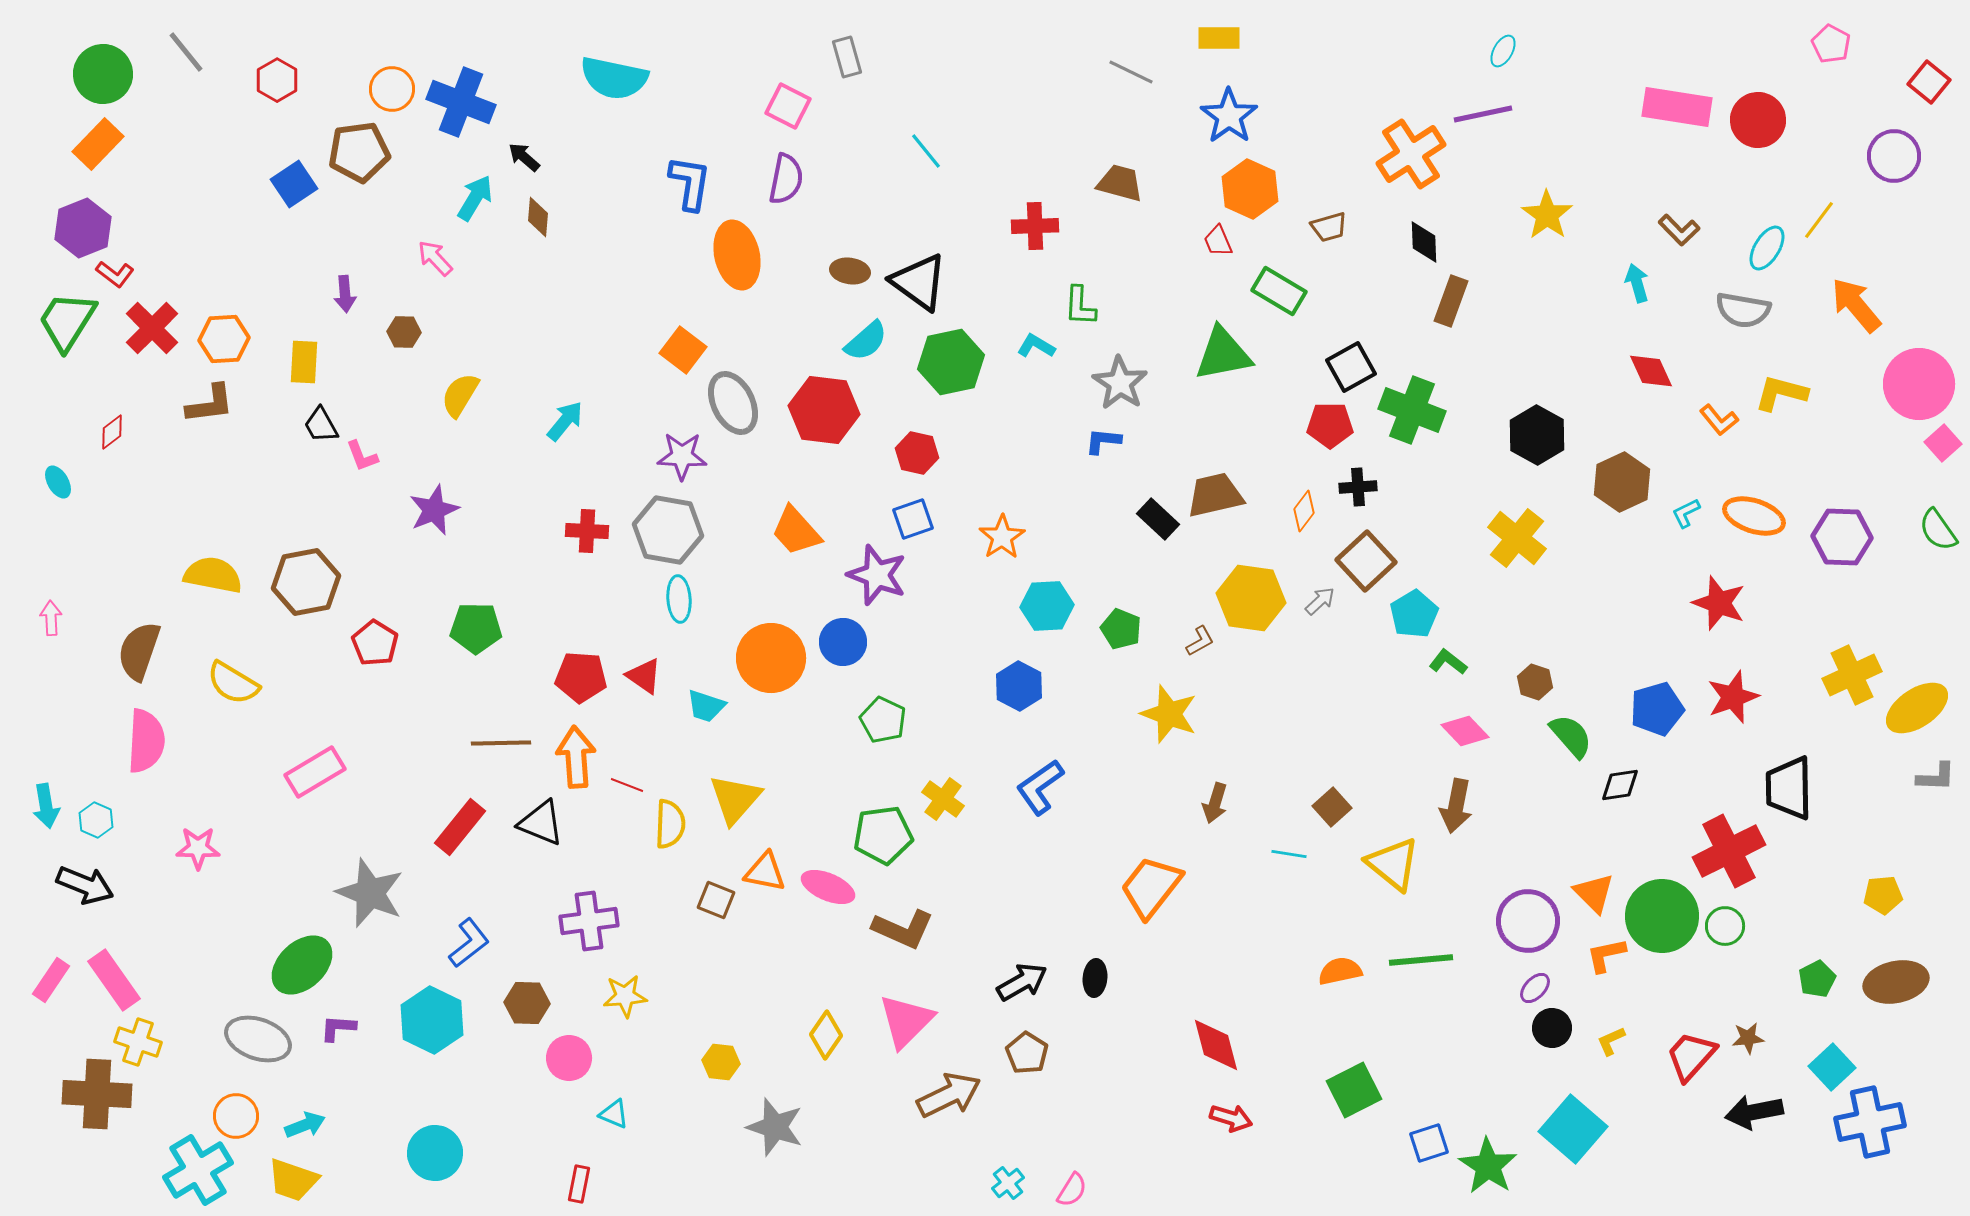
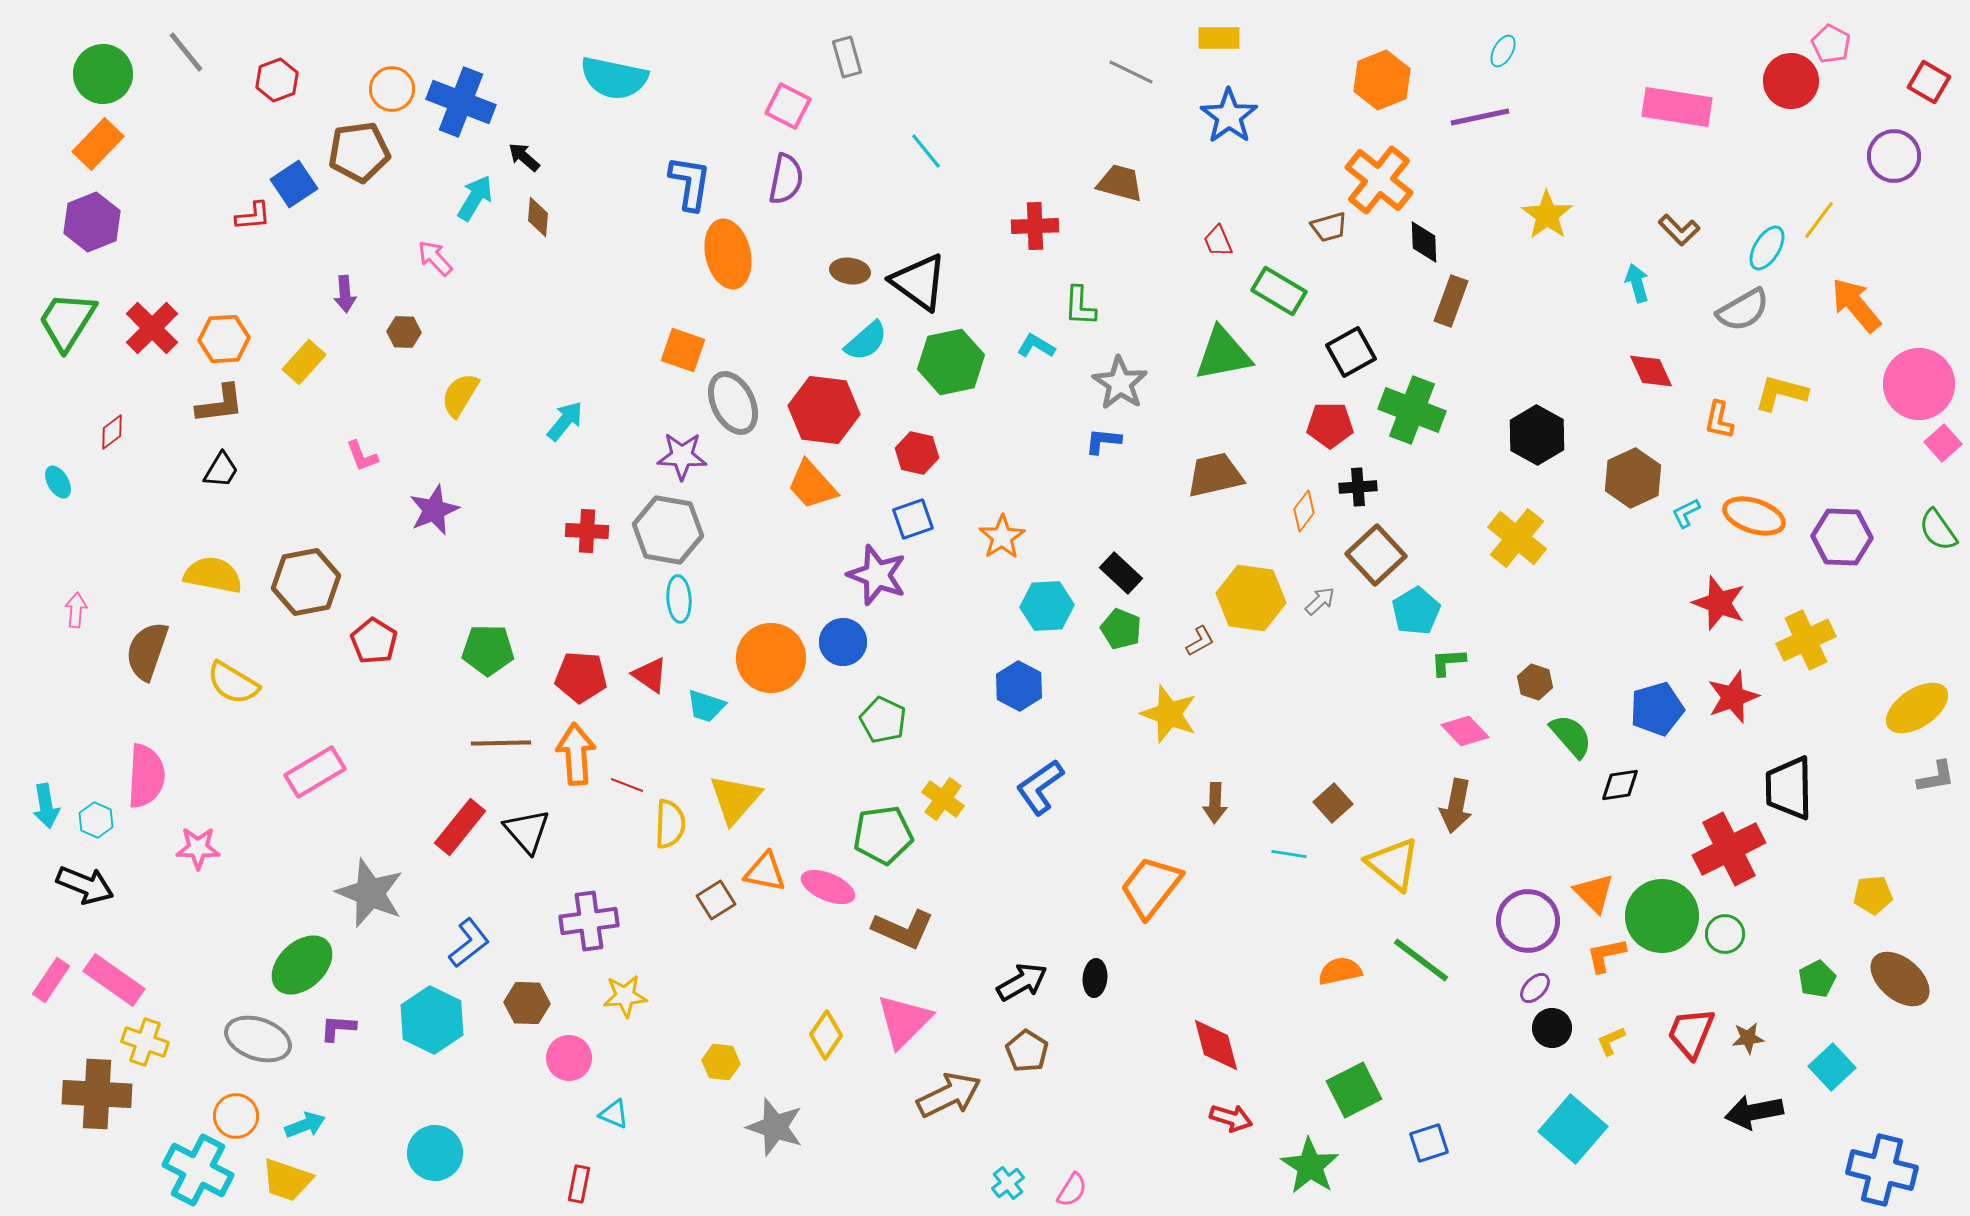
red hexagon at (277, 80): rotated 9 degrees clockwise
red square at (1929, 82): rotated 9 degrees counterclockwise
purple line at (1483, 114): moved 3 px left, 3 px down
red circle at (1758, 120): moved 33 px right, 39 px up
orange cross at (1411, 154): moved 32 px left, 26 px down; rotated 18 degrees counterclockwise
orange hexagon at (1250, 189): moved 132 px right, 109 px up; rotated 14 degrees clockwise
purple hexagon at (83, 228): moved 9 px right, 6 px up
orange ellipse at (737, 255): moved 9 px left, 1 px up
red L-shape at (115, 274): moved 138 px right, 58 px up; rotated 42 degrees counterclockwise
gray semicircle at (1743, 310): rotated 40 degrees counterclockwise
orange square at (683, 350): rotated 18 degrees counterclockwise
yellow rectangle at (304, 362): rotated 39 degrees clockwise
black square at (1351, 367): moved 15 px up
brown L-shape at (210, 404): moved 10 px right
orange L-shape at (1719, 420): rotated 51 degrees clockwise
black trapezoid at (321, 425): moved 100 px left, 45 px down; rotated 120 degrees counterclockwise
brown hexagon at (1622, 482): moved 11 px right, 4 px up
brown trapezoid at (1215, 495): moved 20 px up
black rectangle at (1158, 519): moved 37 px left, 54 px down
orange trapezoid at (796, 531): moved 16 px right, 46 px up
brown square at (1366, 561): moved 10 px right, 6 px up
cyan pentagon at (1414, 614): moved 2 px right, 3 px up
pink arrow at (51, 618): moved 25 px right, 8 px up; rotated 8 degrees clockwise
green pentagon at (476, 628): moved 12 px right, 22 px down
red pentagon at (375, 643): moved 1 px left, 2 px up
brown semicircle at (139, 651): moved 8 px right
green L-shape at (1448, 662): rotated 42 degrees counterclockwise
yellow cross at (1852, 675): moved 46 px left, 35 px up
red triangle at (644, 676): moved 6 px right, 1 px up
pink semicircle at (146, 741): moved 35 px down
orange arrow at (576, 757): moved 3 px up
gray L-shape at (1936, 777): rotated 12 degrees counterclockwise
brown arrow at (1215, 803): rotated 15 degrees counterclockwise
brown square at (1332, 807): moved 1 px right, 4 px up
black triangle at (541, 823): moved 14 px left, 8 px down; rotated 27 degrees clockwise
red cross at (1729, 851): moved 2 px up
yellow pentagon at (1883, 895): moved 10 px left
brown square at (716, 900): rotated 36 degrees clockwise
green circle at (1725, 926): moved 8 px down
green line at (1421, 960): rotated 42 degrees clockwise
pink rectangle at (114, 980): rotated 20 degrees counterclockwise
brown ellipse at (1896, 982): moved 4 px right, 3 px up; rotated 52 degrees clockwise
pink triangle at (906, 1021): moved 2 px left
yellow cross at (138, 1042): moved 7 px right
brown pentagon at (1027, 1053): moved 2 px up
red trapezoid at (1691, 1056): moved 23 px up; rotated 20 degrees counterclockwise
blue cross at (1870, 1122): moved 12 px right, 48 px down; rotated 26 degrees clockwise
green star at (1488, 1166): moved 178 px left
cyan cross at (198, 1170): rotated 32 degrees counterclockwise
yellow trapezoid at (293, 1180): moved 6 px left
